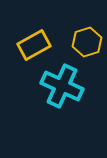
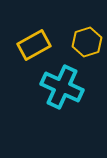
cyan cross: moved 1 px down
